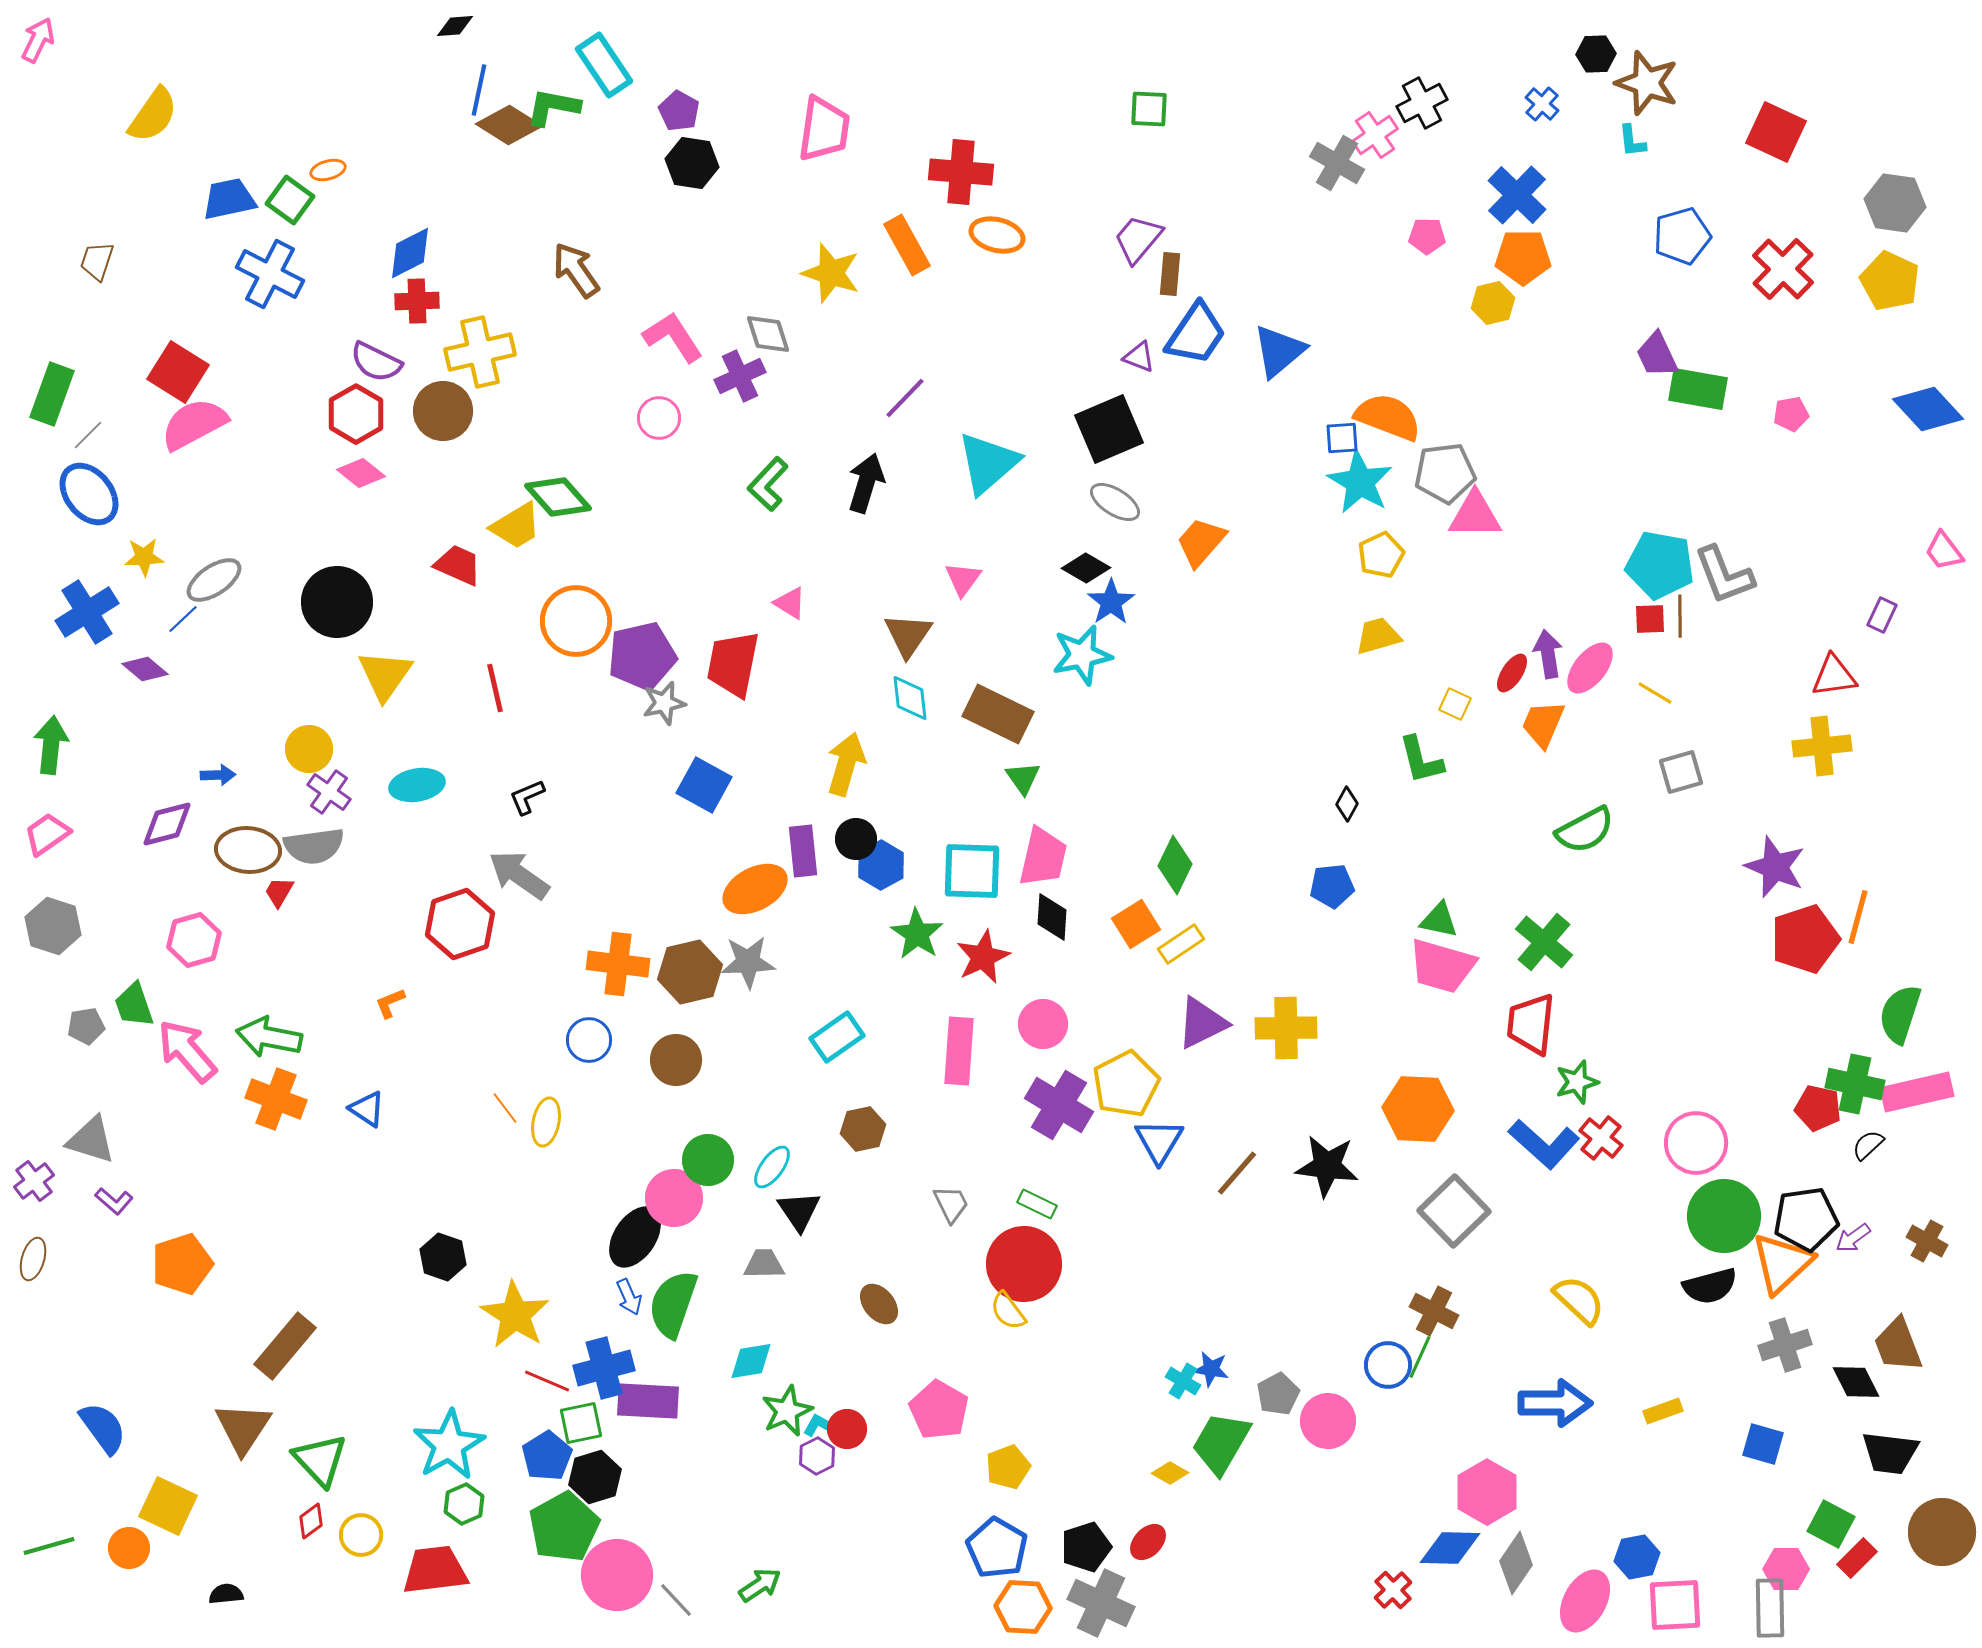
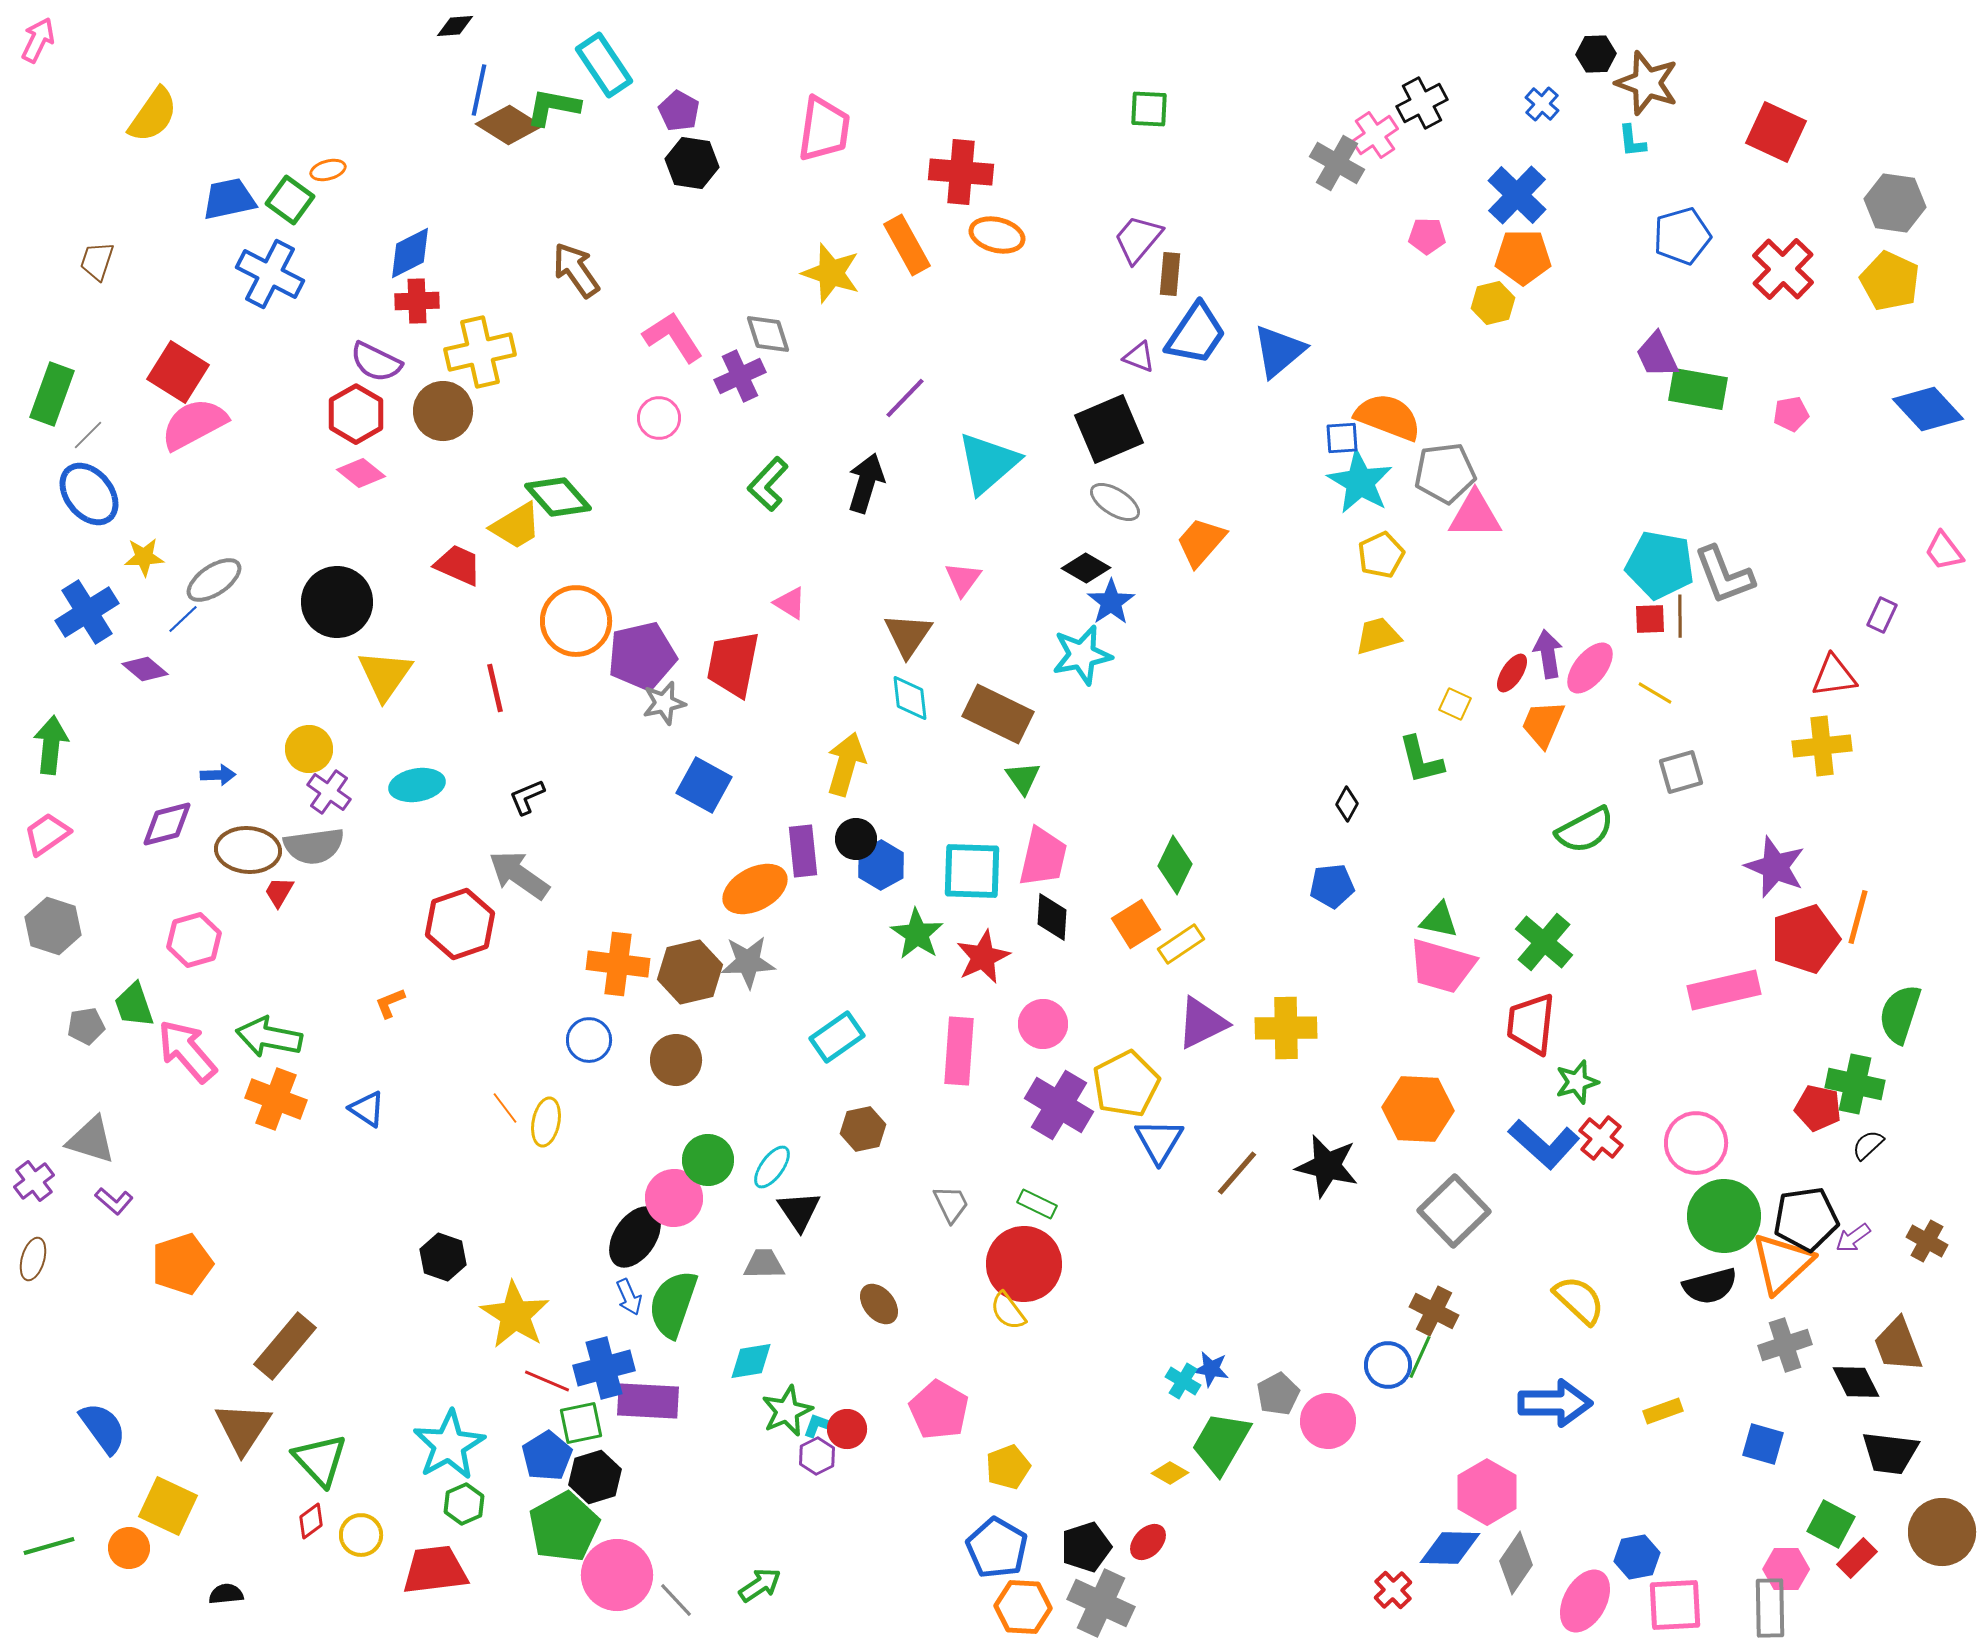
pink rectangle at (1917, 1092): moved 193 px left, 102 px up
black star at (1327, 1166): rotated 6 degrees clockwise
cyan L-shape at (821, 1426): rotated 9 degrees counterclockwise
